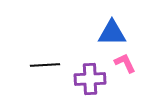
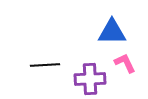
blue triangle: moved 1 px up
